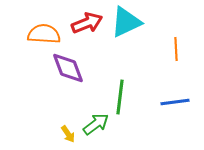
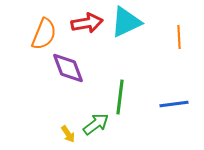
red arrow: rotated 12 degrees clockwise
orange semicircle: rotated 108 degrees clockwise
orange line: moved 3 px right, 12 px up
blue line: moved 1 px left, 2 px down
